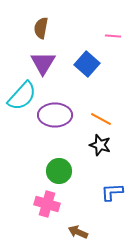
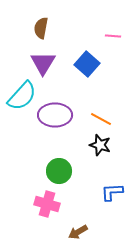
brown arrow: rotated 54 degrees counterclockwise
